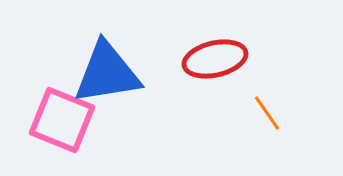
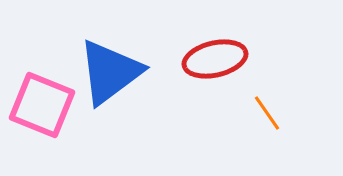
blue triangle: moved 3 px right, 1 px up; rotated 28 degrees counterclockwise
pink square: moved 20 px left, 15 px up
